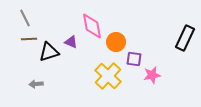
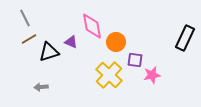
brown line: rotated 28 degrees counterclockwise
purple square: moved 1 px right, 1 px down
yellow cross: moved 1 px right, 1 px up
gray arrow: moved 5 px right, 3 px down
